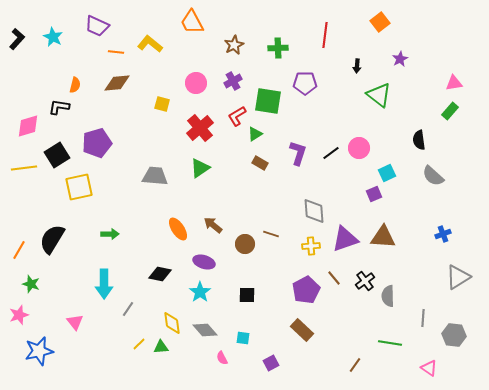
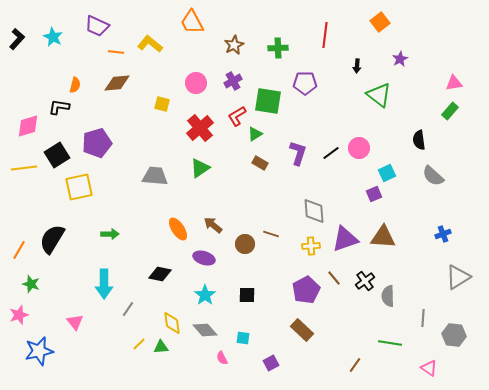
purple ellipse at (204, 262): moved 4 px up
cyan star at (200, 292): moved 5 px right, 3 px down
